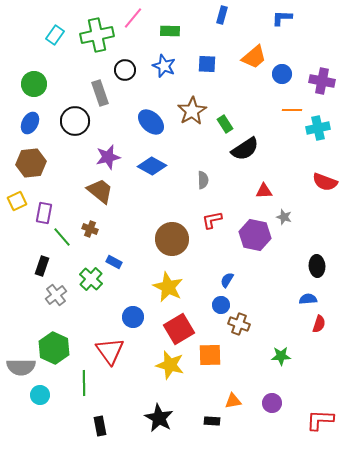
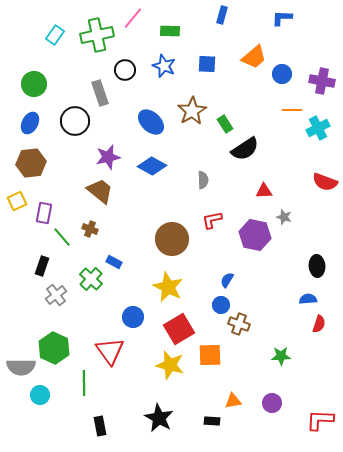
cyan cross at (318, 128): rotated 15 degrees counterclockwise
